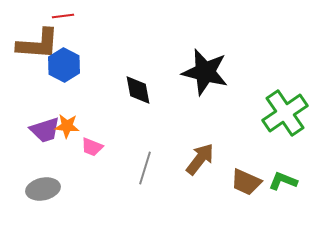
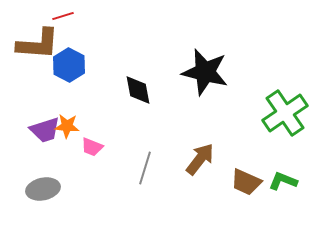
red line: rotated 10 degrees counterclockwise
blue hexagon: moved 5 px right
